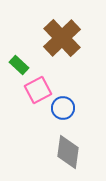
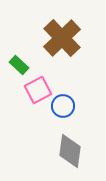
blue circle: moved 2 px up
gray diamond: moved 2 px right, 1 px up
